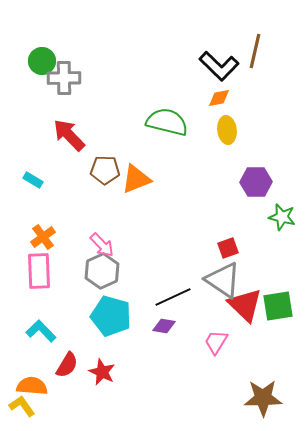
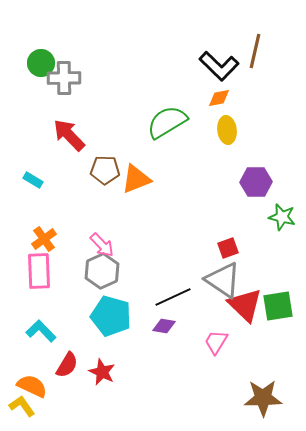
green circle: moved 1 px left, 2 px down
green semicircle: rotated 45 degrees counterclockwise
orange cross: moved 1 px right, 2 px down
orange semicircle: rotated 20 degrees clockwise
